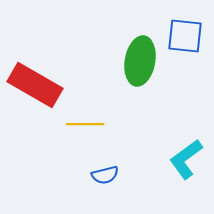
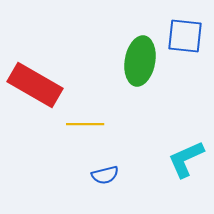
cyan L-shape: rotated 12 degrees clockwise
